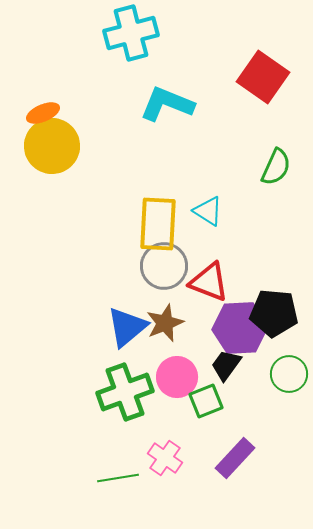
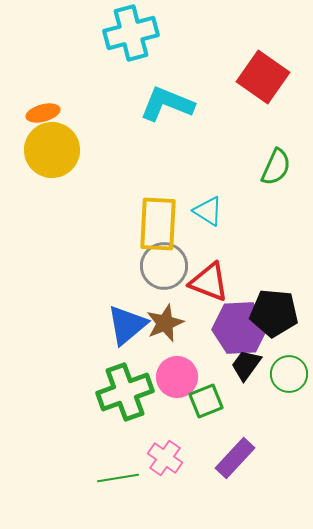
orange ellipse: rotated 8 degrees clockwise
yellow circle: moved 4 px down
blue triangle: moved 2 px up
black trapezoid: moved 20 px right
